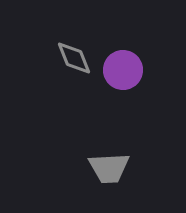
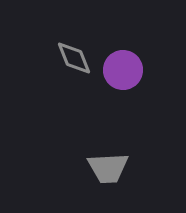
gray trapezoid: moved 1 px left
